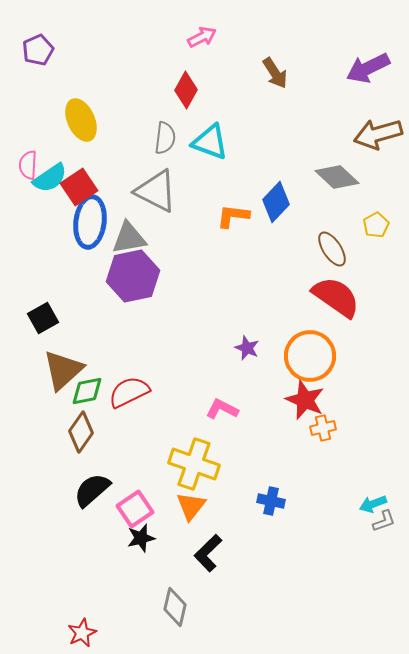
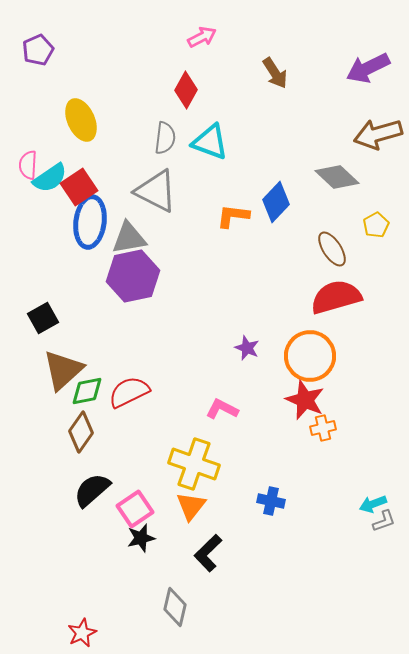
red semicircle at (336, 297): rotated 51 degrees counterclockwise
